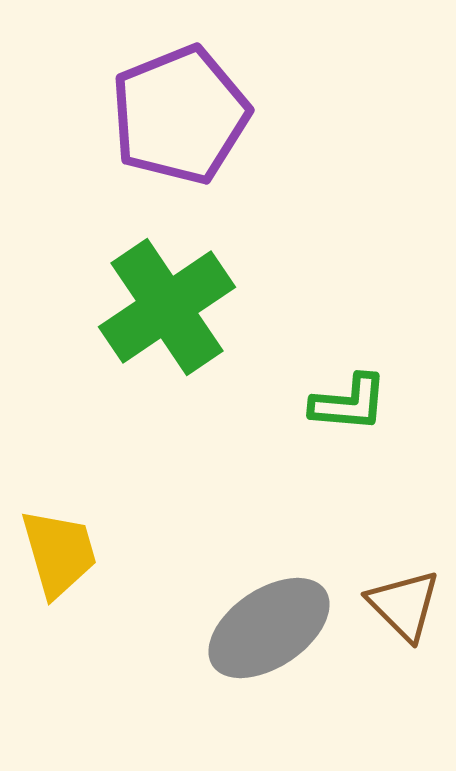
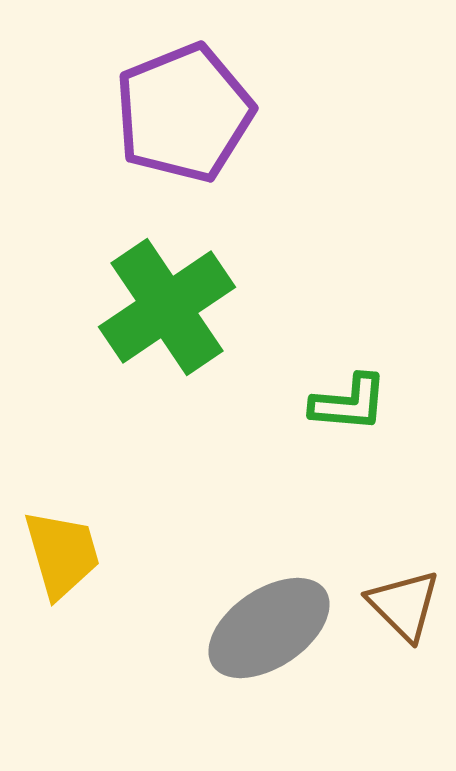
purple pentagon: moved 4 px right, 2 px up
yellow trapezoid: moved 3 px right, 1 px down
